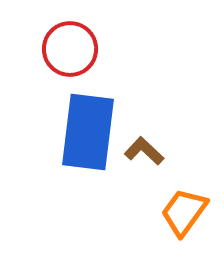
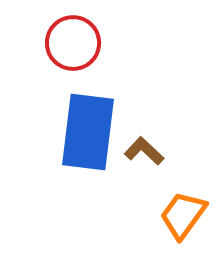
red circle: moved 3 px right, 6 px up
orange trapezoid: moved 1 px left, 3 px down
